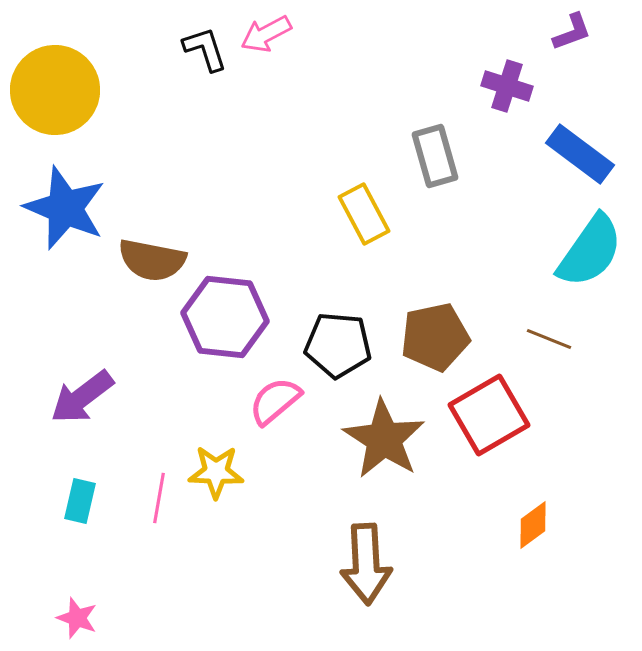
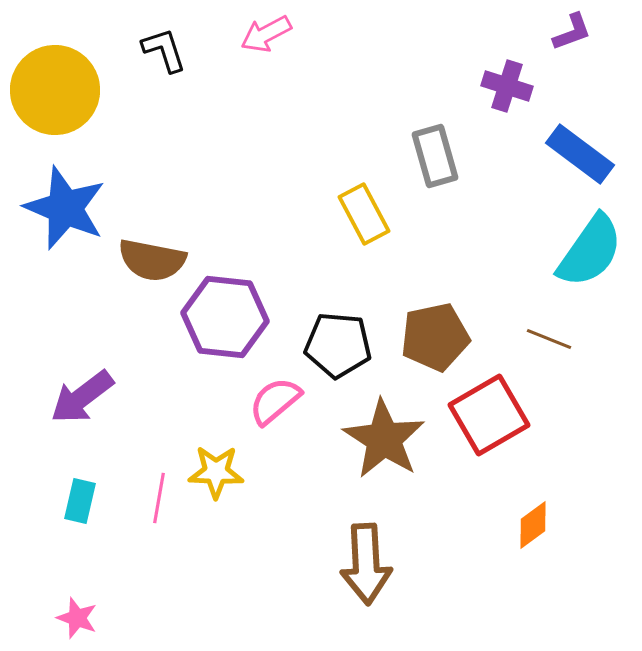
black L-shape: moved 41 px left, 1 px down
